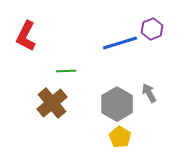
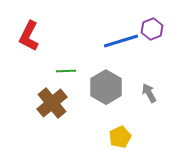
red L-shape: moved 3 px right
blue line: moved 1 px right, 2 px up
gray hexagon: moved 11 px left, 17 px up
yellow pentagon: rotated 15 degrees clockwise
